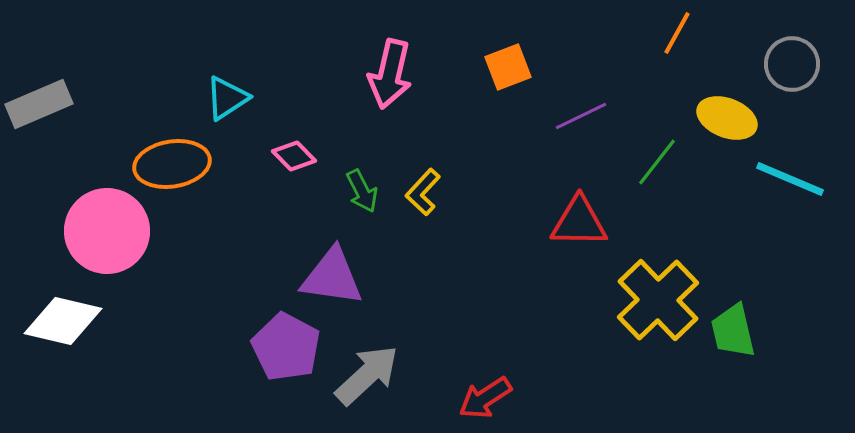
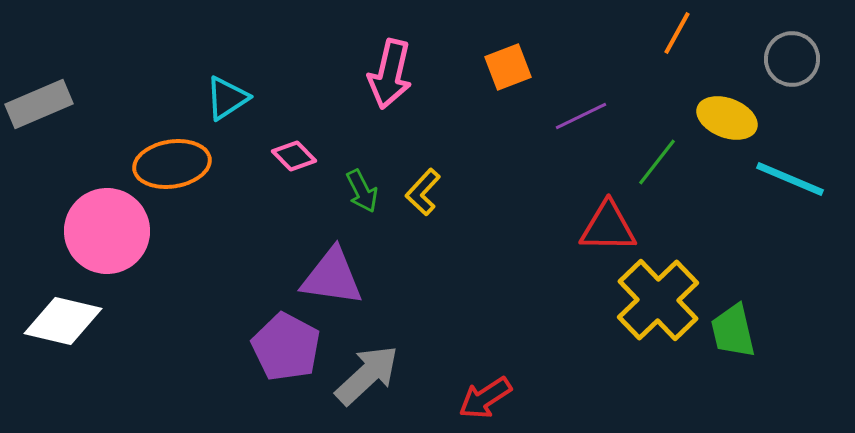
gray circle: moved 5 px up
red triangle: moved 29 px right, 5 px down
